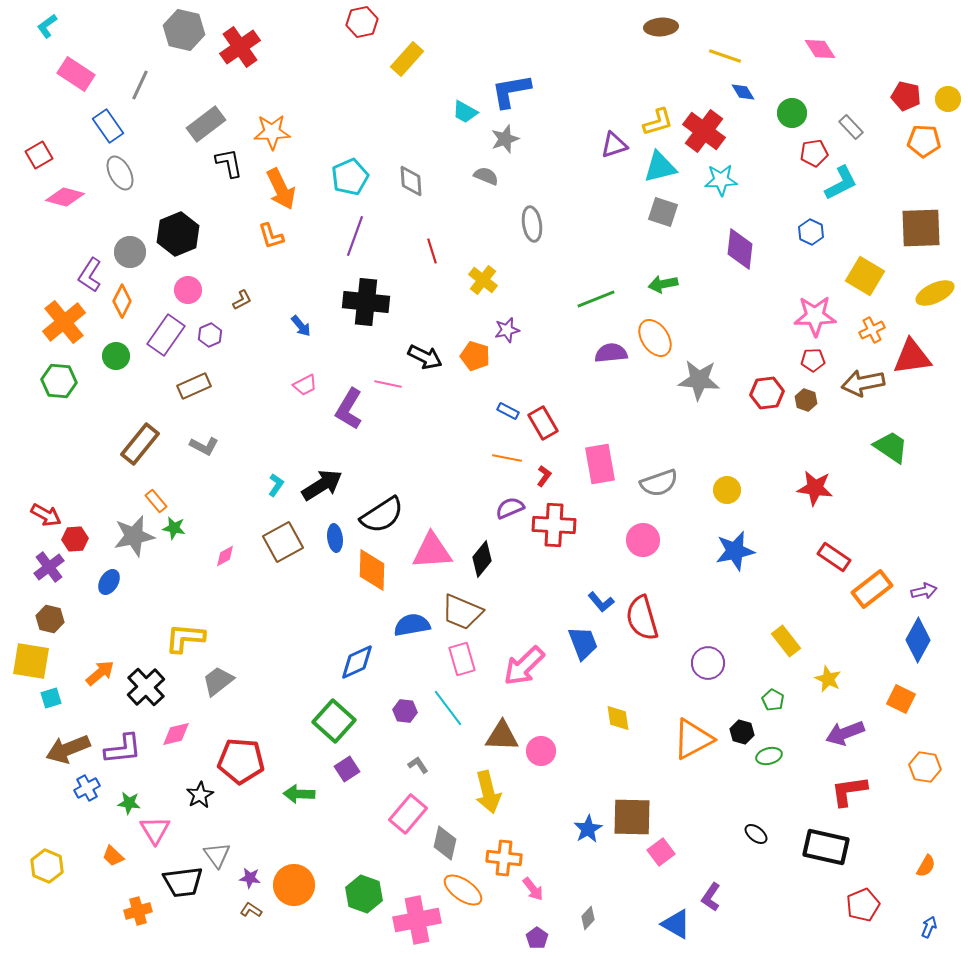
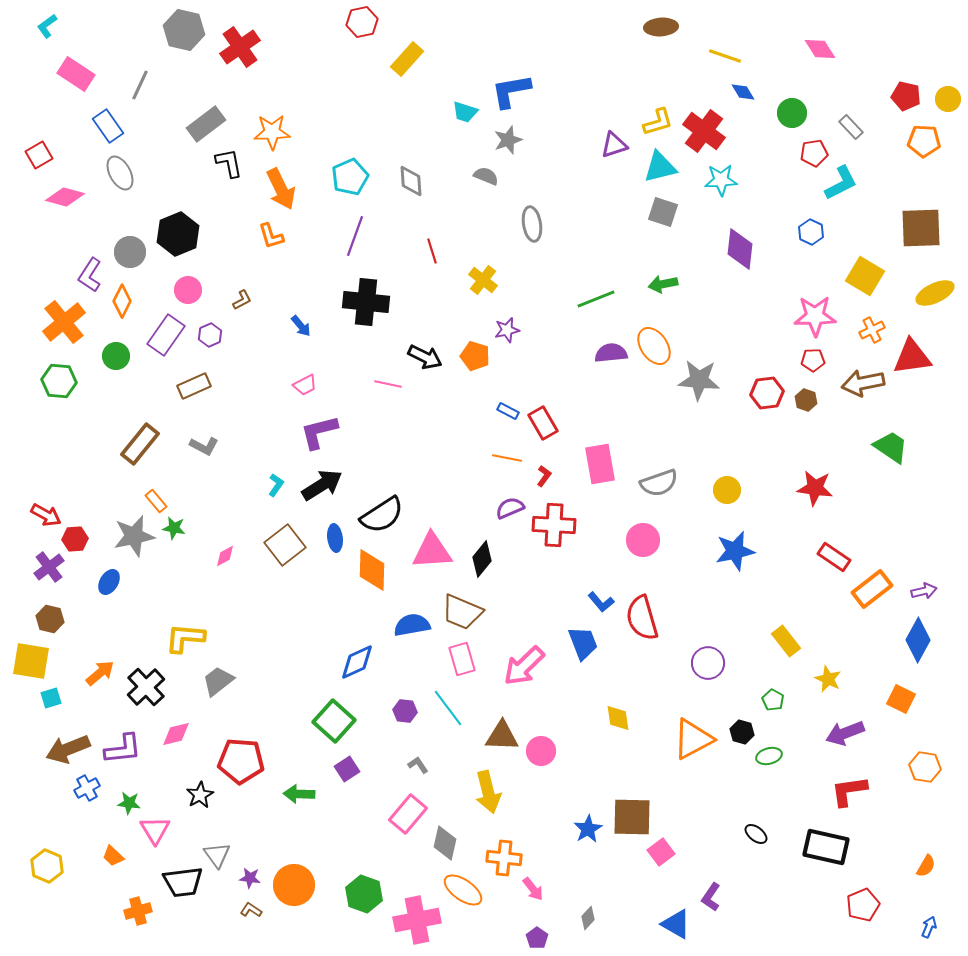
cyan trapezoid at (465, 112): rotated 12 degrees counterclockwise
gray star at (505, 139): moved 3 px right, 1 px down
orange ellipse at (655, 338): moved 1 px left, 8 px down
purple L-shape at (349, 409): moved 30 px left, 23 px down; rotated 45 degrees clockwise
brown square at (283, 542): moved 2 px right, 3 px down; rotated 9 degrees counterclockwise
